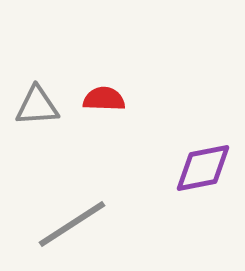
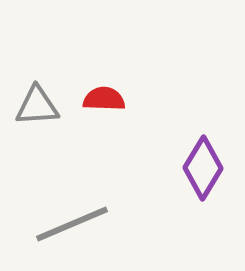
purple diamond: rotated 48 degrees counterclockwise
gray line: rotated 10 degrees clockwise
